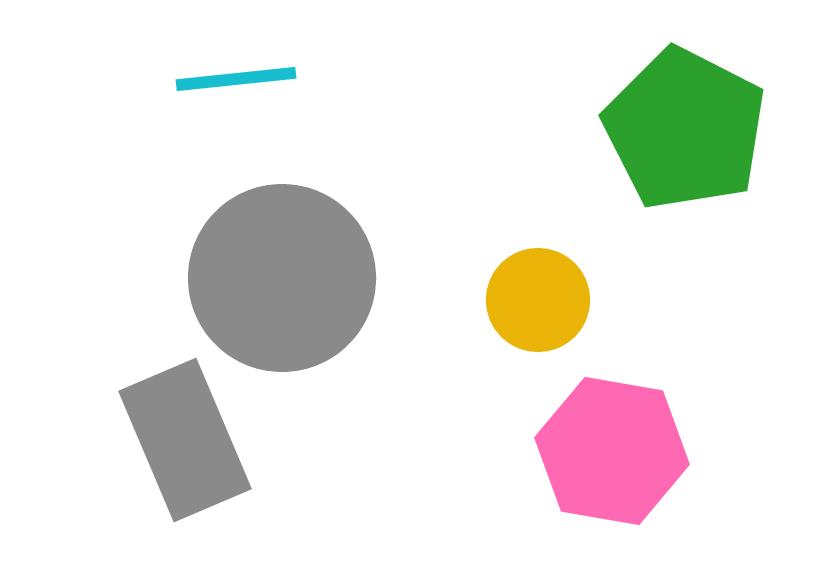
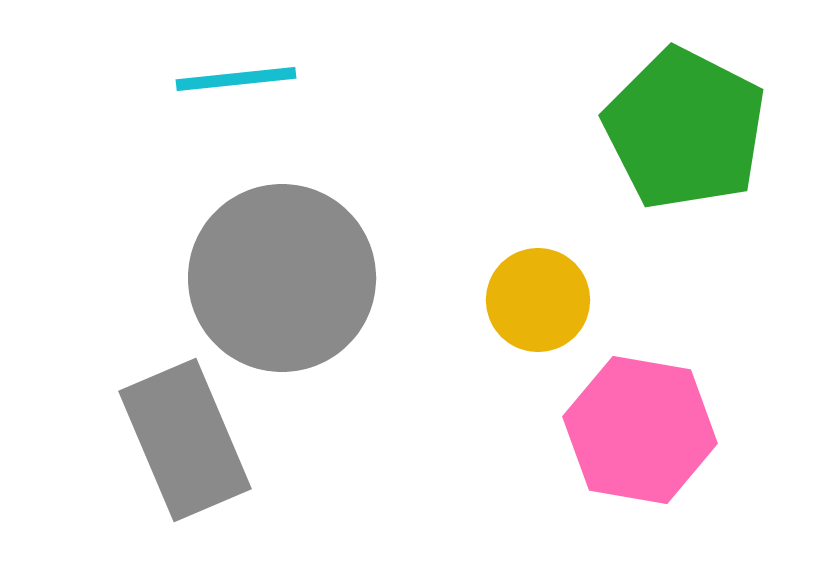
pink hexagon: moved 28 px right, 21 px up
